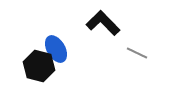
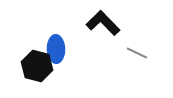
blue ellipse: rotated 28 degrees clockwise
black hexagon: moved 2 px left
